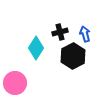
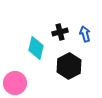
cyan diamond: rotated 20 degrees counterclockwise
black hexagon: moved 4 px left, 10 px down
